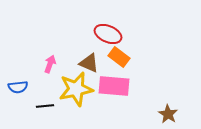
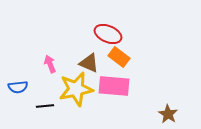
pink arrow: rotated 42 degrees counterclockwise
